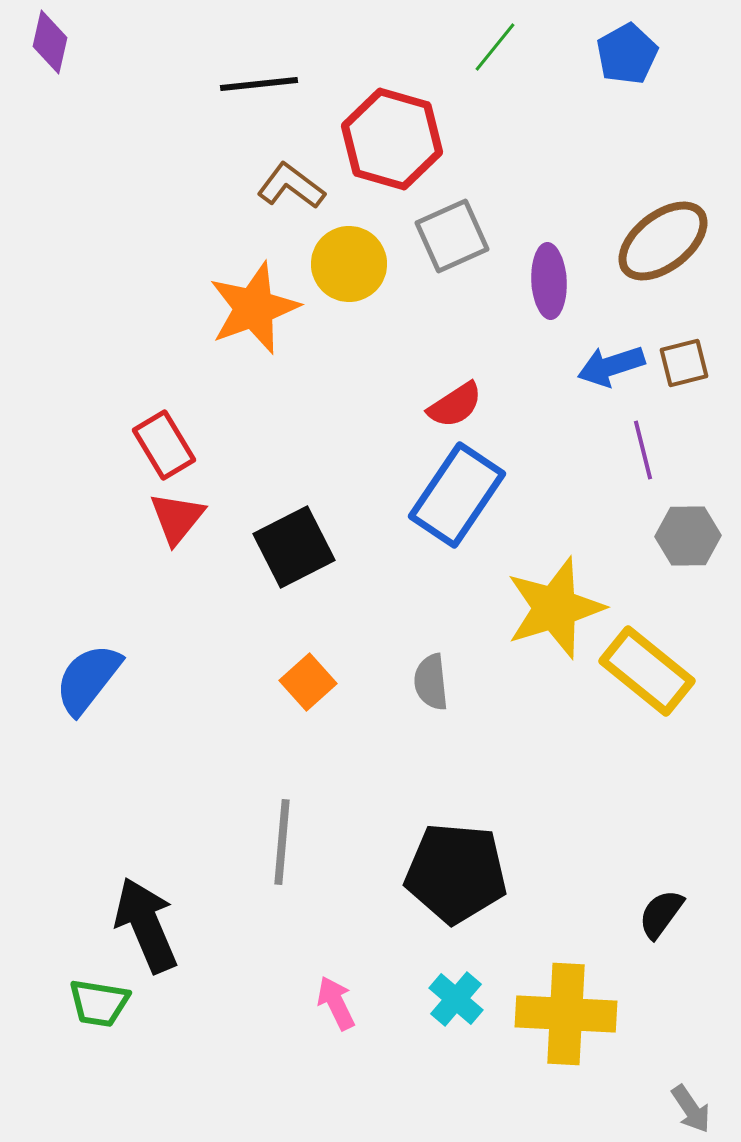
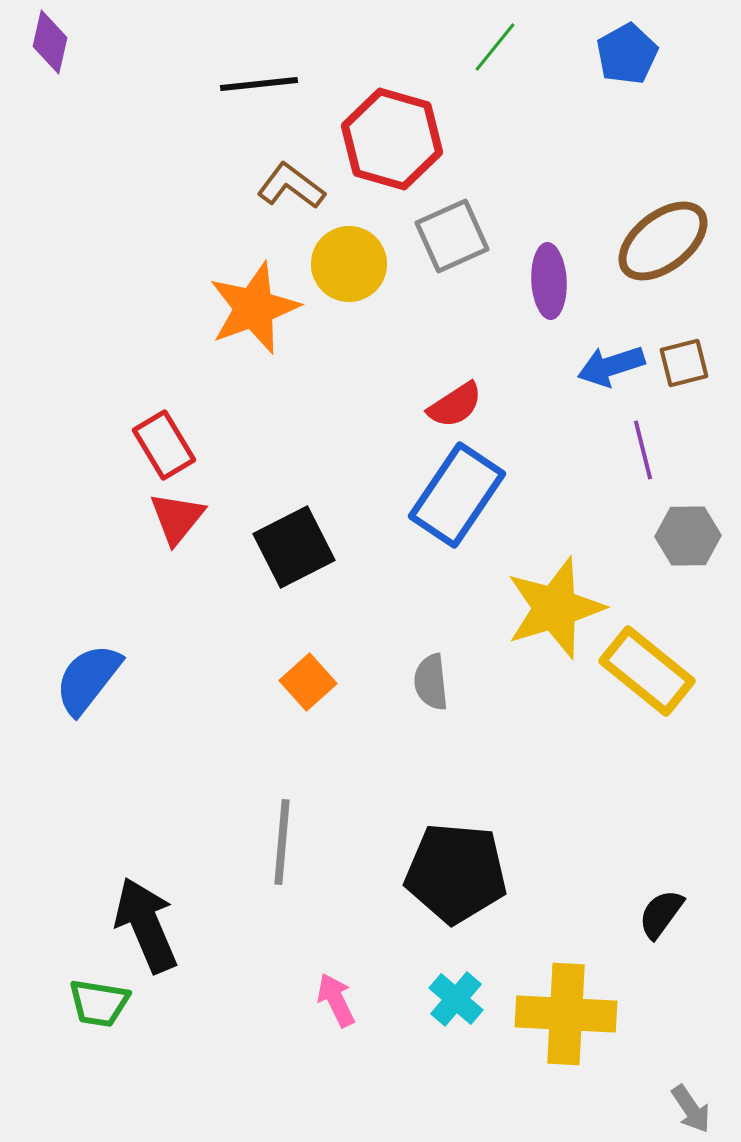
pink arrow: moved 3 px up
